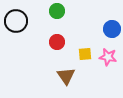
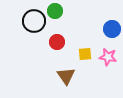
green circle: moved 2 px left
black circle: moved 18 px right
